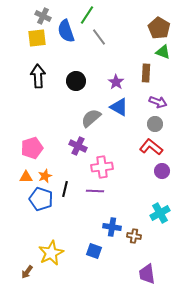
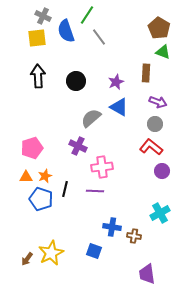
purple star: rotated 14 degrees clockwise
brown arrow: moved 13 px up
